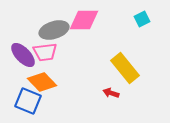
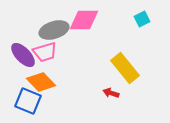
pink trapezoid: rotated 10 degrees counterclockwise
orange diamond: moved 1 px left
